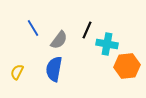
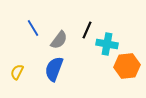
blue semicircle: rotated 10 degrees clockwise
